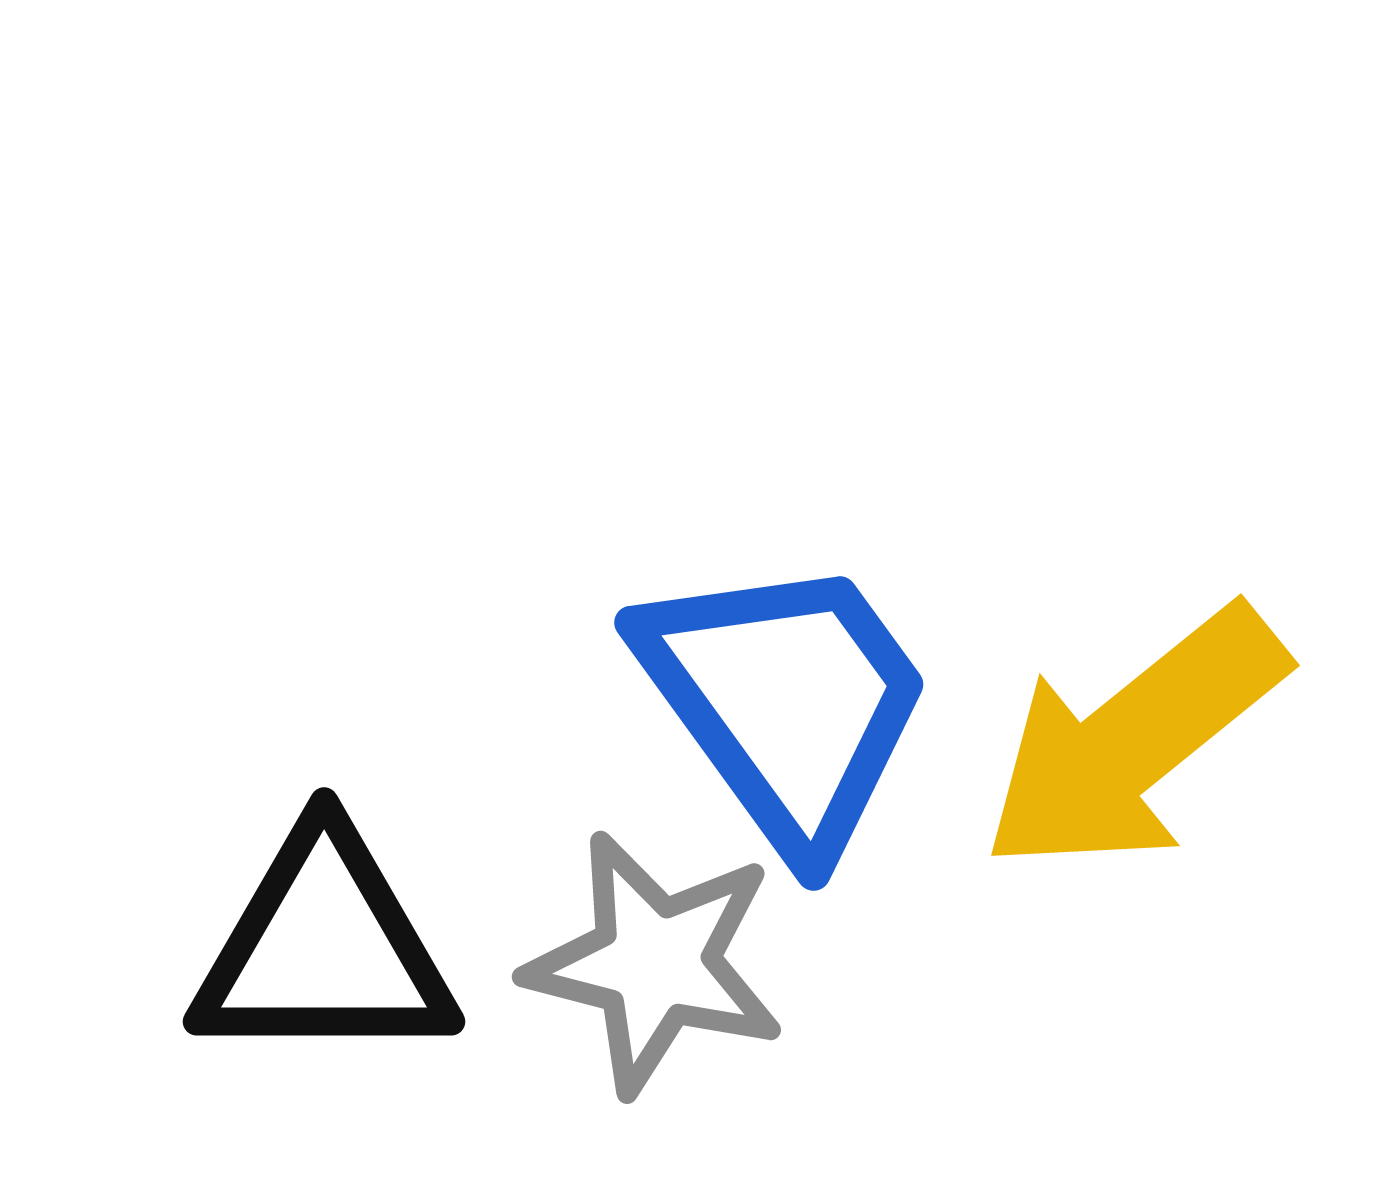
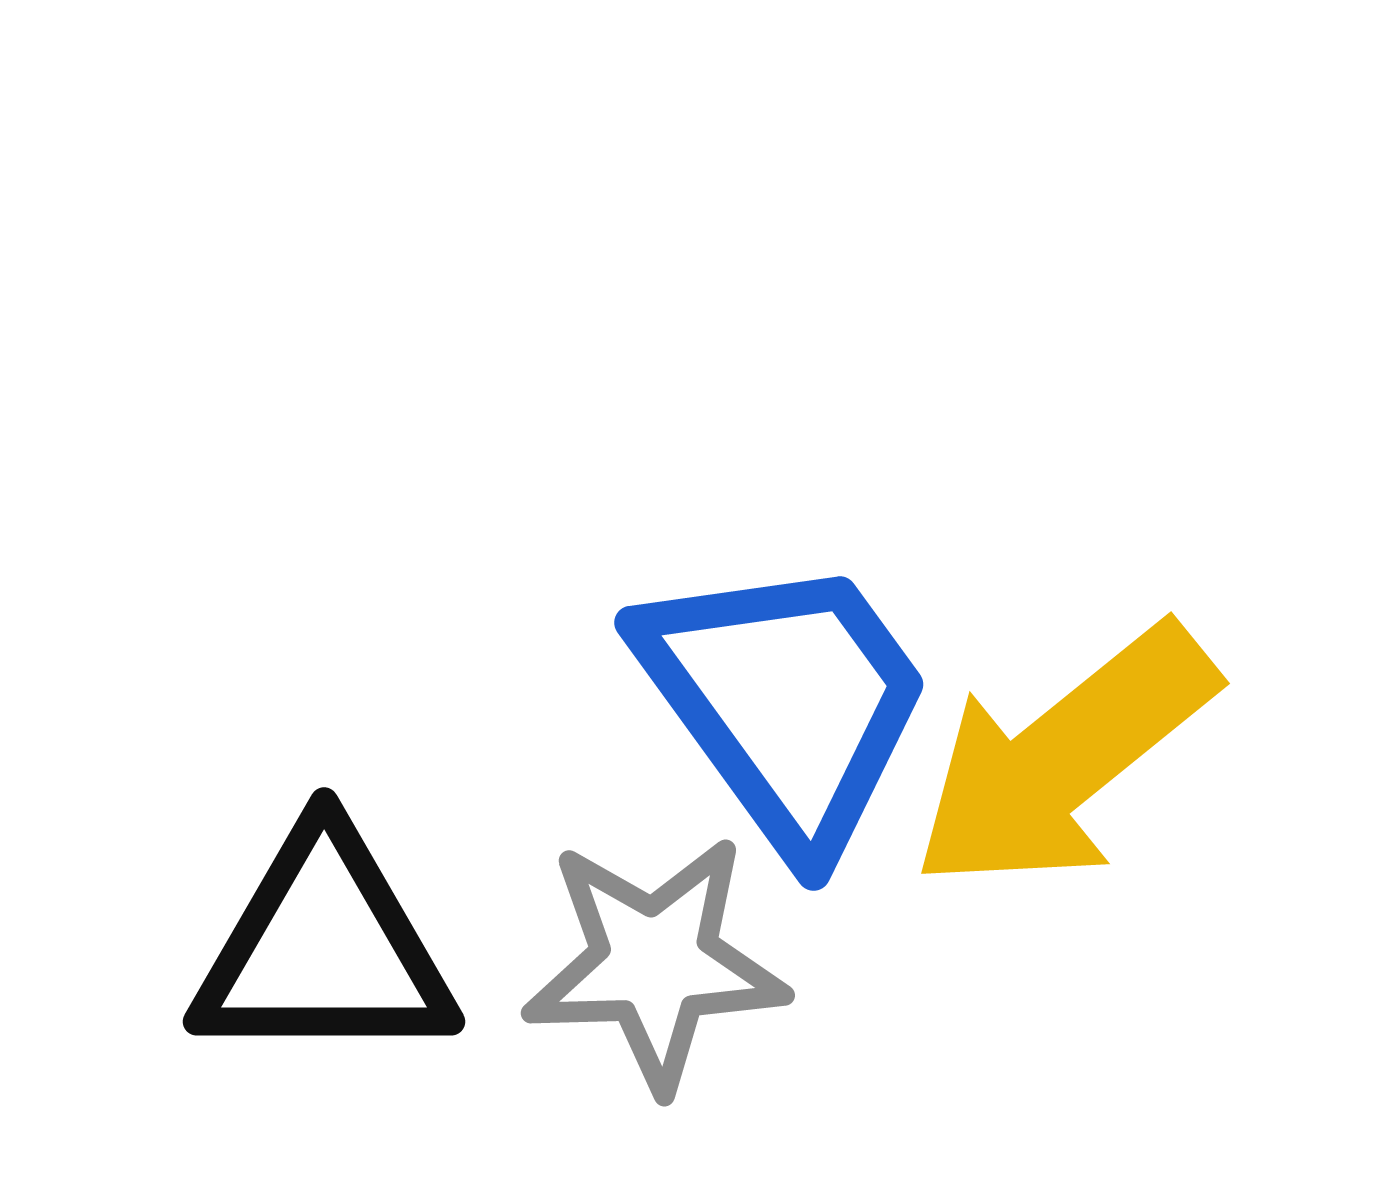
yellow arrow: moved 70 px left, 18 px down
gray star: rotated 16 degrees counterclockwise
